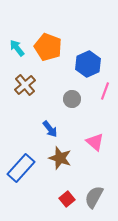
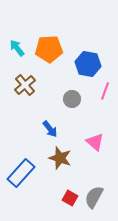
orange pentagon: moved 1 px right, 2 px down; rotated 24 degrees counterclockwise
blue hexagon: rotated 25 degrees counterclockwise
blue rectangle: moved 5 px down
red square: moved 3 px right, 1 px up; rotated 21 degrees counterclockwise
